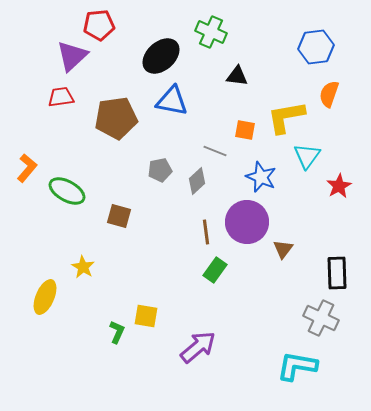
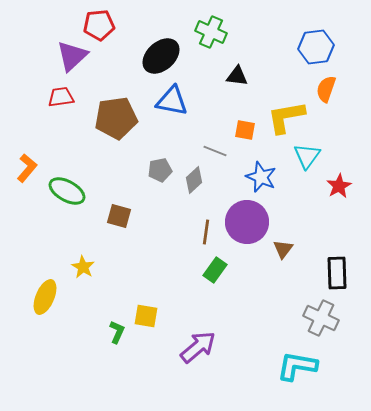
orange semicircle: moved 3 px left, 5 px up
gray diamond: moved 3 px left, 1 px up
brown line: rotated 15 degrees clockwise
